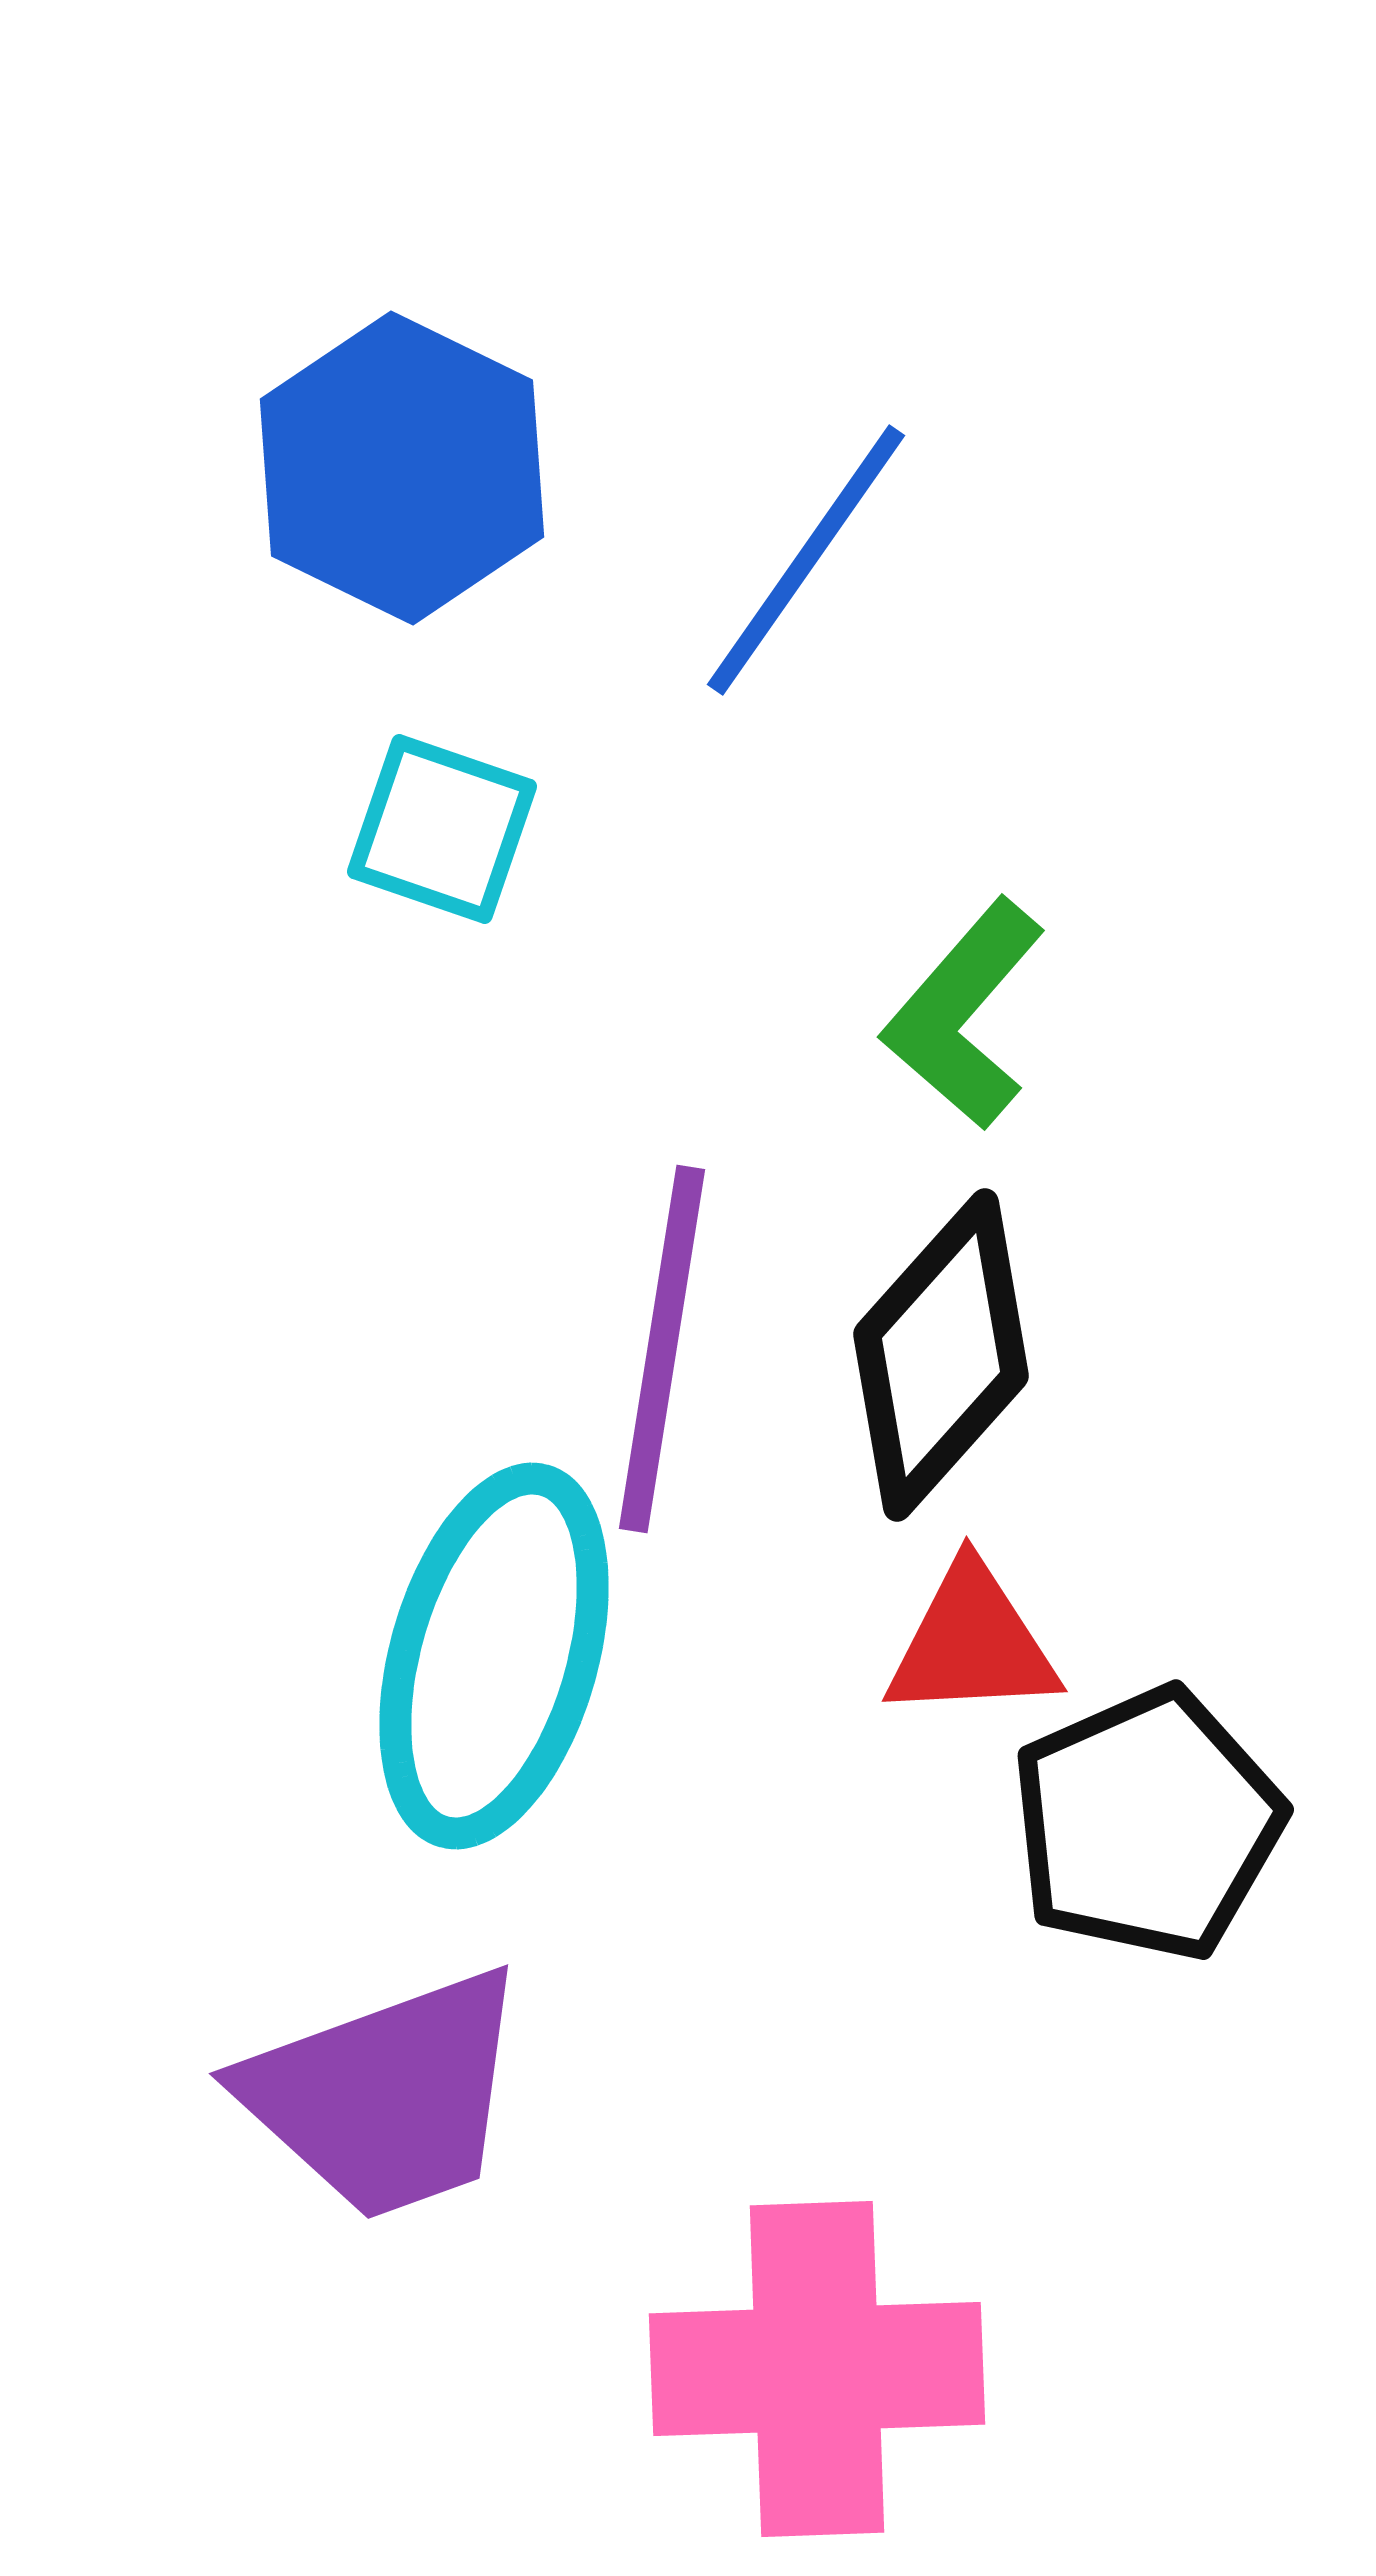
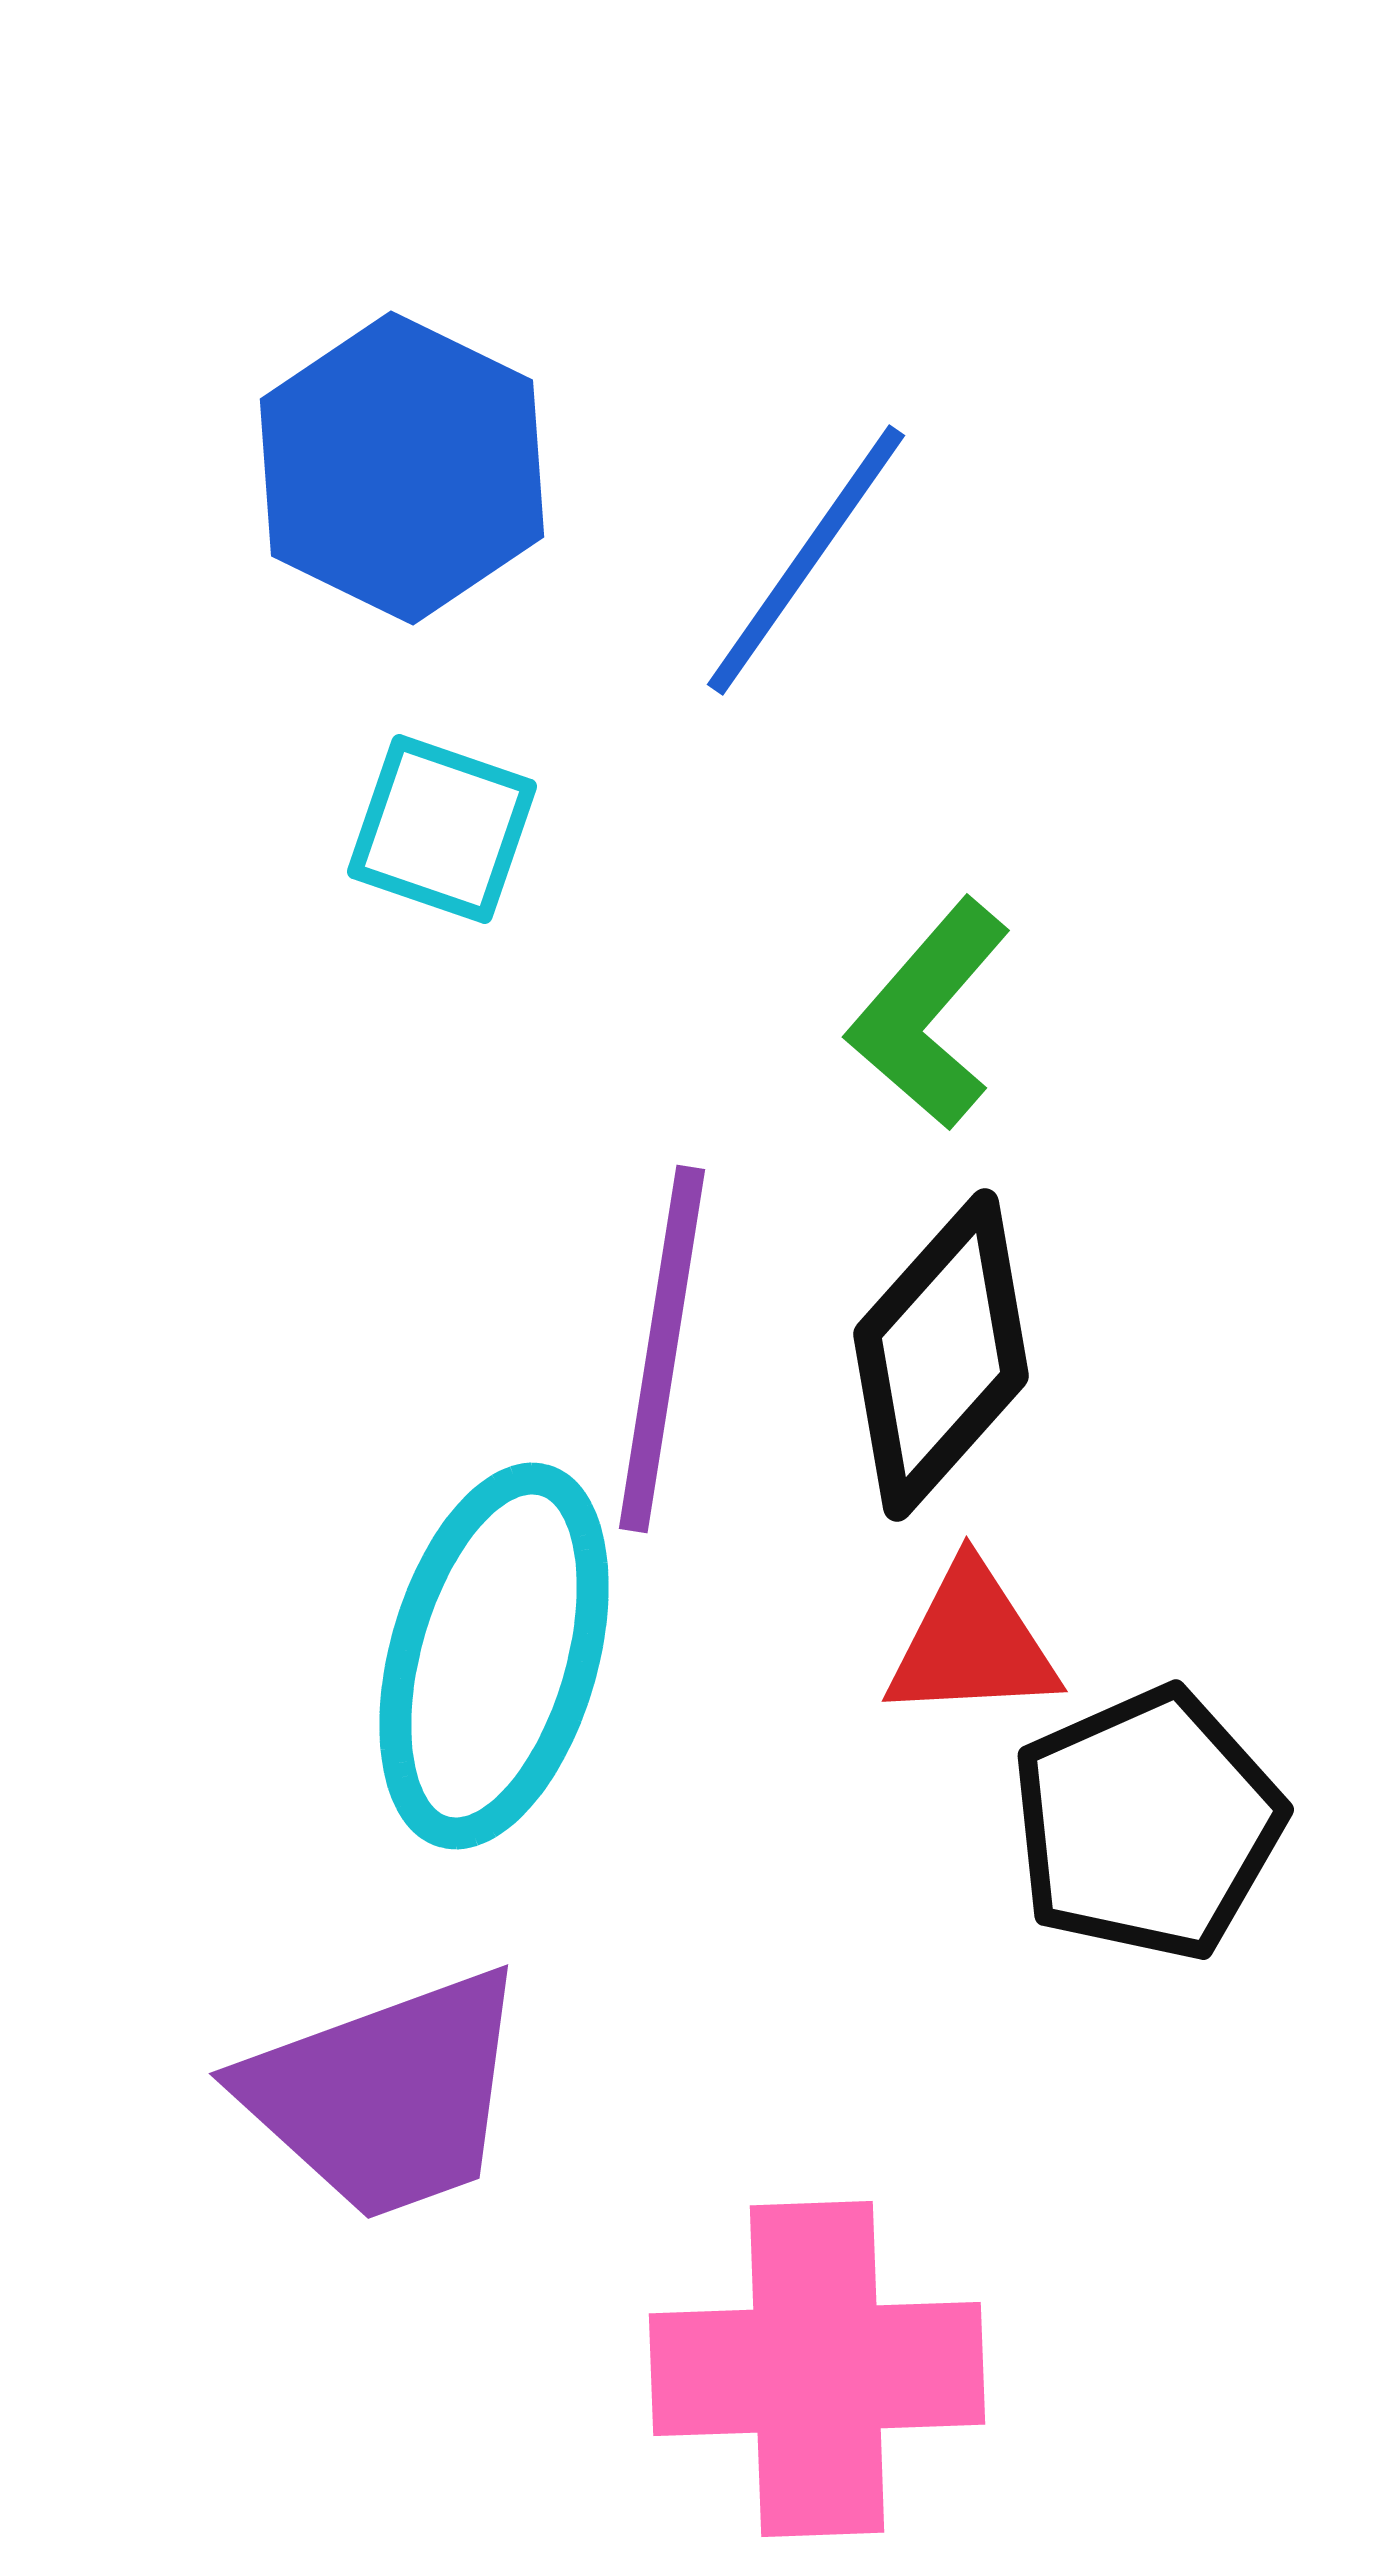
green L-shape: moved 35 px left
